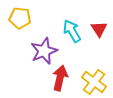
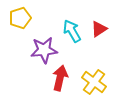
yellow pentagon: rotated 25 degrees counterclockwise
red triangle: rotated 30 degrees clockwise
purple star: moved 1 px up; rotated 16 degrees clockwise
